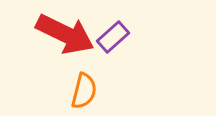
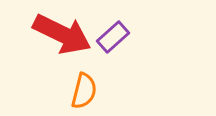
red arrow: moved 3 px left
